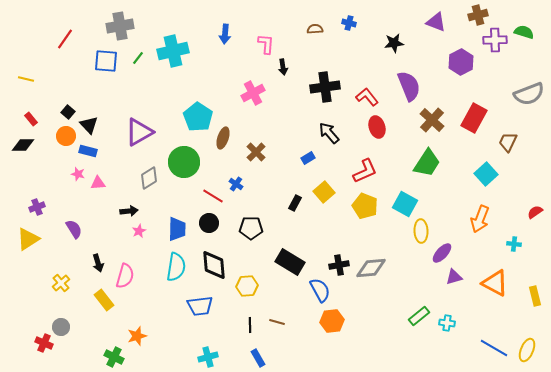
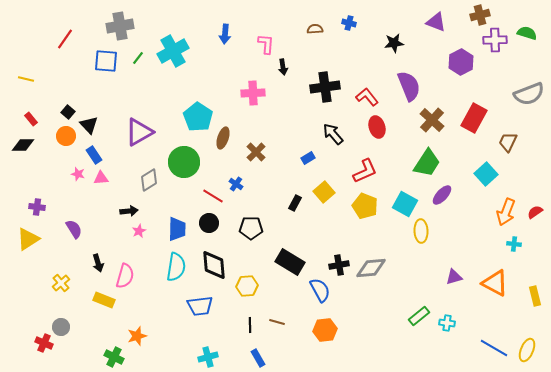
brown cross at (478, 15): moved 2 px right
green semicircle at (524, 32): moved 3 px right, 1 px down
cyan cross at (173, 51): rotated 16 degrees counterclockwise
pink cross at (253, 93): rotated 25 degrees clockwise
black arrow at (329, 133): moved 4 px right, 1 px down
blue rectangle at (88, 151): moved 6 px right, 4 px down; rotated 42 degrees clockwise
gray diamond at (149, 178): moved 2 px down
pink triangle at (98, 183): moved 3 px right, 5 px up
purple cross at (37, 207): rotated 28 degrees clockwise
orange arrow at (480, 219): moved 26 px right, 7 px up
purple ellipse at (442, 253): moved 58 px up
yellow rectangle at (104, 300): rotated 30 degrees counterclockwise
orange hexagon at (332, 321): moved 7 px left, 9 px down
